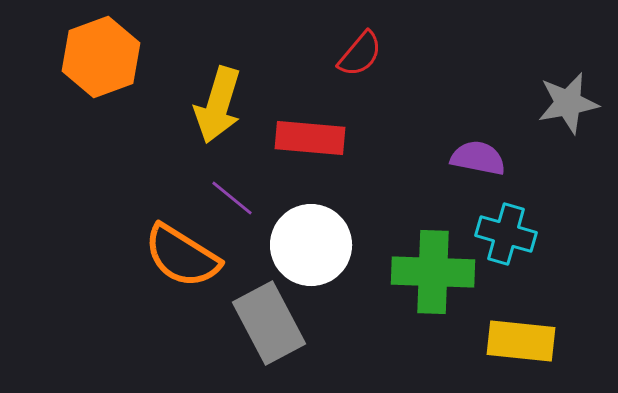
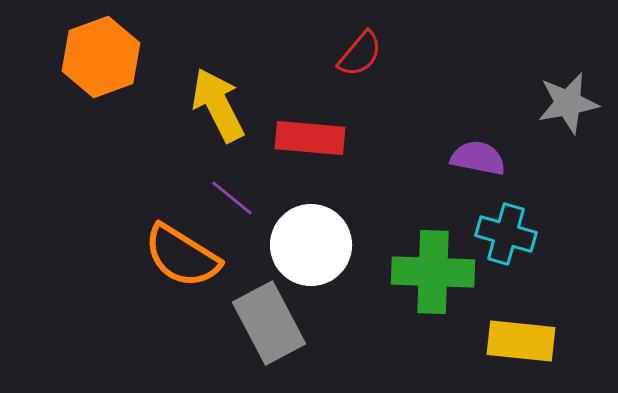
yellow arrow: rotated 136 degrees clockwise
